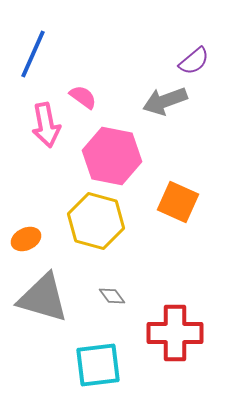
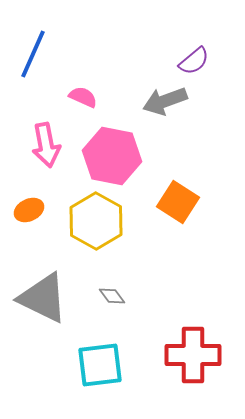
pink semicircle: rotated 12 degrees counterclockwise
pink arrow: moved 20 px down
orange square: rotated 9 degrees clockwise
yellow hexagon: rotated 14 degrees clockwise
orange ellipse: moved 3 px right, 29 px up
gray triangle: rotated 10 degrees clockwise
red cross: moved 18 px right, 22 px down
cyan square: moved 2 px right
